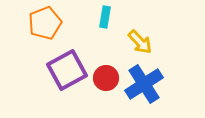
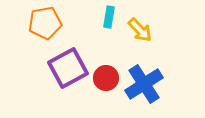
cyan rectangle: moved 4 px right
orange pentagon: rotated 12 degrees clockwise
yellow arrow: moved 12 px up
purple square: moved 1 px right, 2 px up
